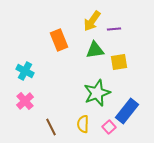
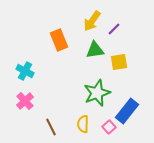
purple line: rotated 40 degrees counterclockwise
